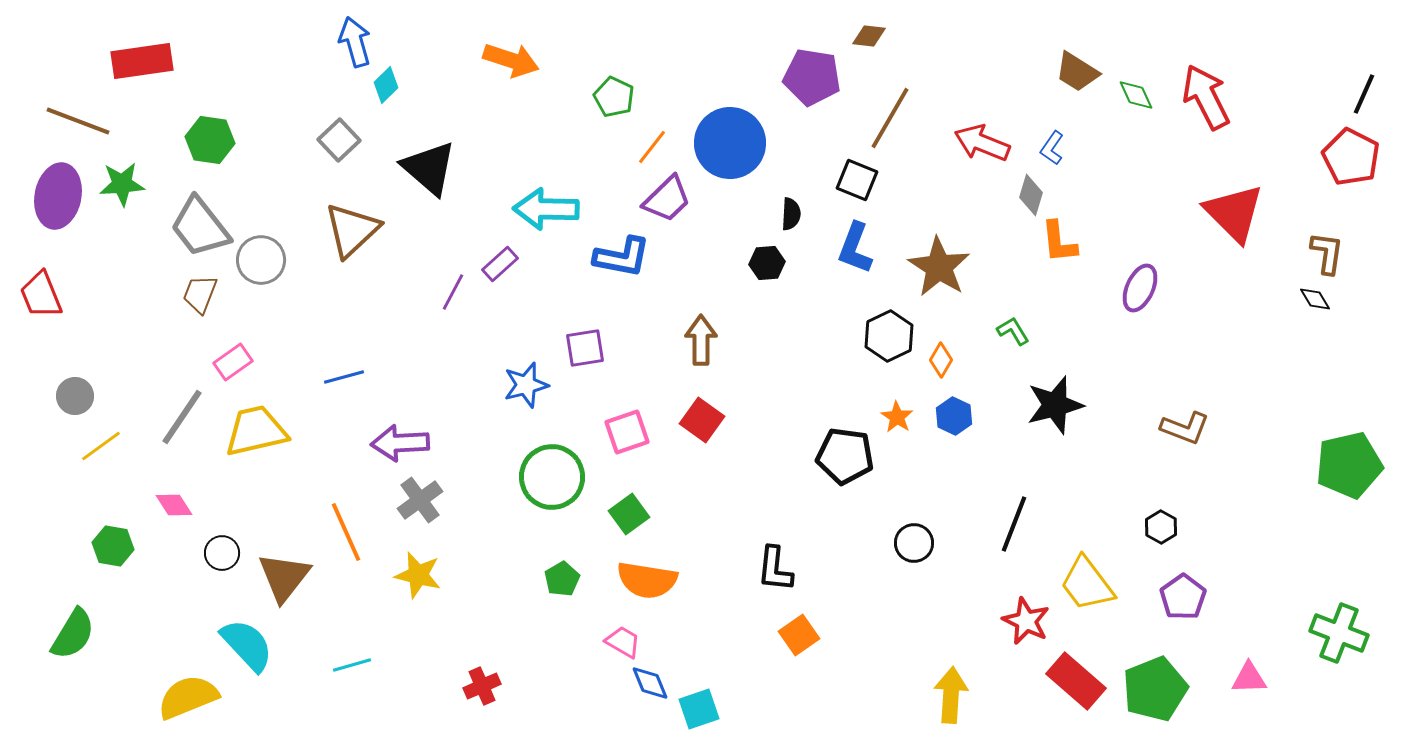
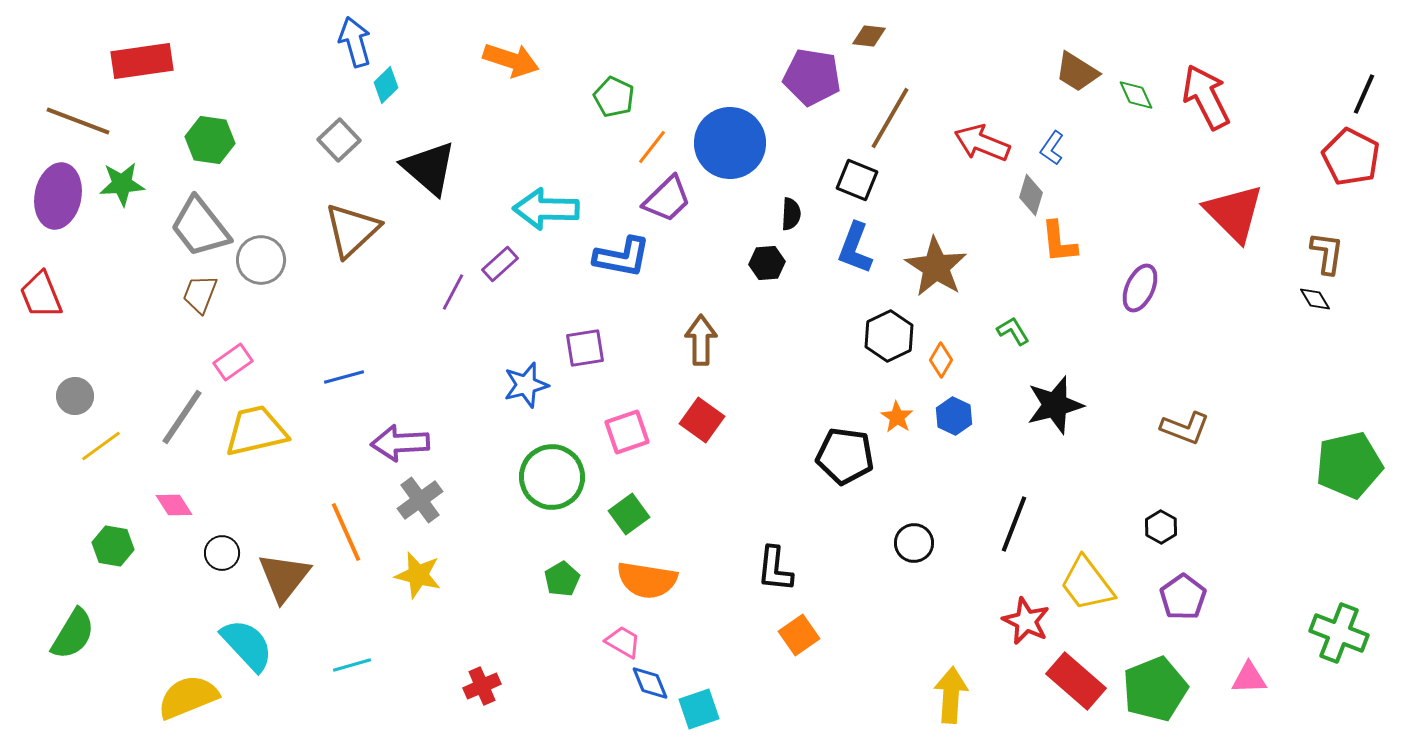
brown star at (939, 267): moved 3 px left
